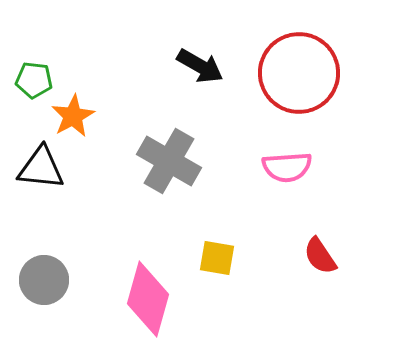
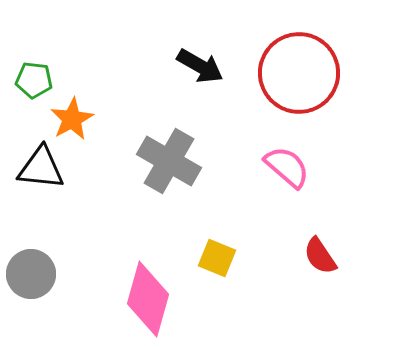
orange star: moved 1 px left, 3 px down
pink semicircle: rotated 135 degrees counterclockwise
yellow square: rotated 12 degrees clockwise
gray circle: moved 13 px left, 6 px up
